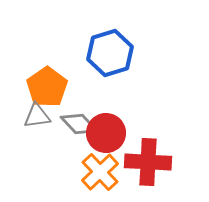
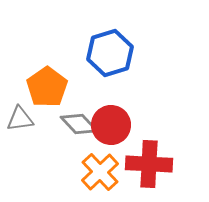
gray triangle: moved 17 px left, 3 px down
red circle: moved 5 px right, 8 px up
red cross: moved 1 px right, 2 px down
